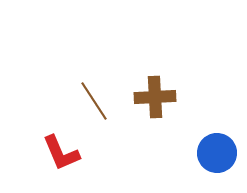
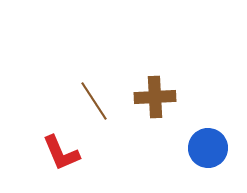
blue circle: moved 9 px left, 5 px up
